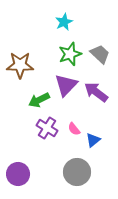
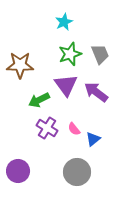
gray trapezoid: rotated 25 degrees clockwise
purple triangle: rotated 20 degrees counterclockwise
blue triangle: moved 1 px up
purple circle: moved 3 px up
